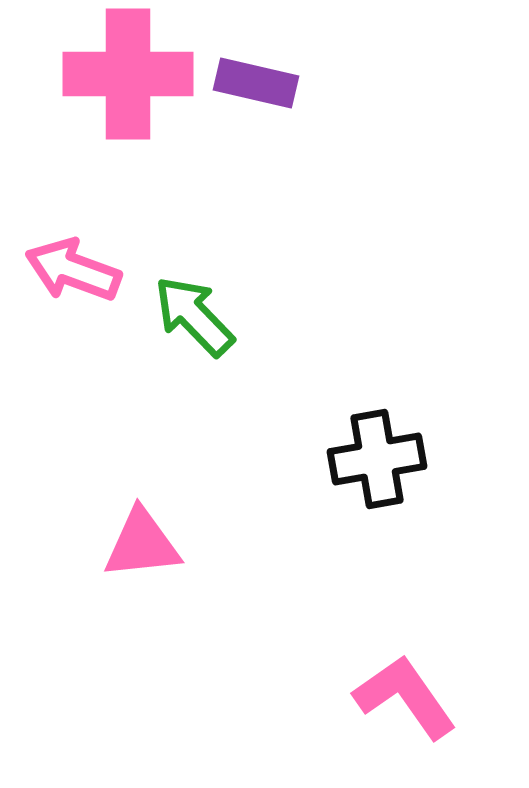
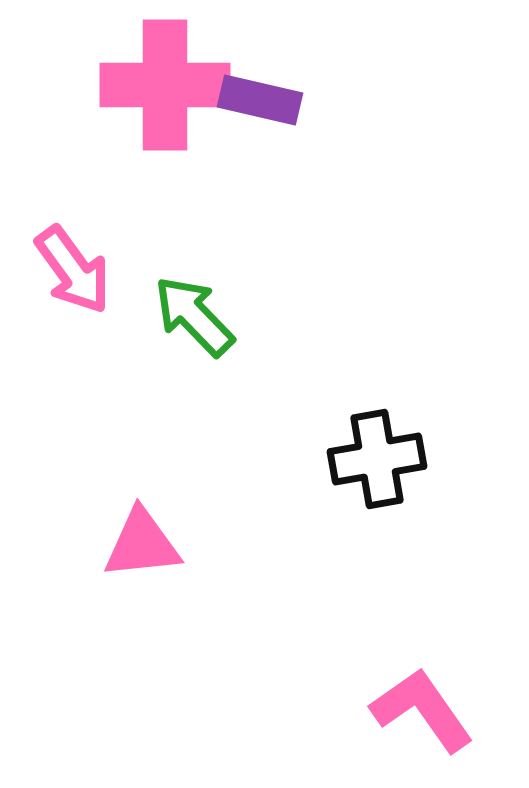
pink cross: moved 37 px right, 11 px down
purple rectangle: moved 4 px right, 17 px down
pink arrow: rotated 146 degrees counterclockwise
pink L-shape: moved 17 px right, 13 px down
